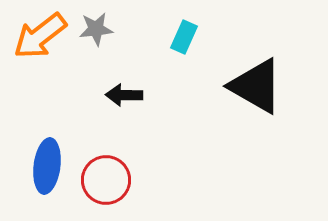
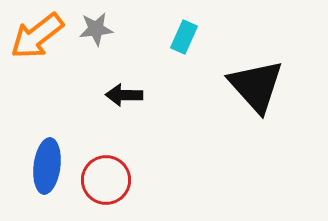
orange arrow: moved 3 px left
black triangle: rotated 18 degrees clockwise
